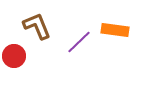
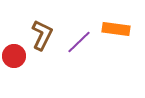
brown L-shape: moved 5 px right, 9 px down; rotated 48 degrees clockwise
orange rectangle: moved 1 px right, 1 px up
